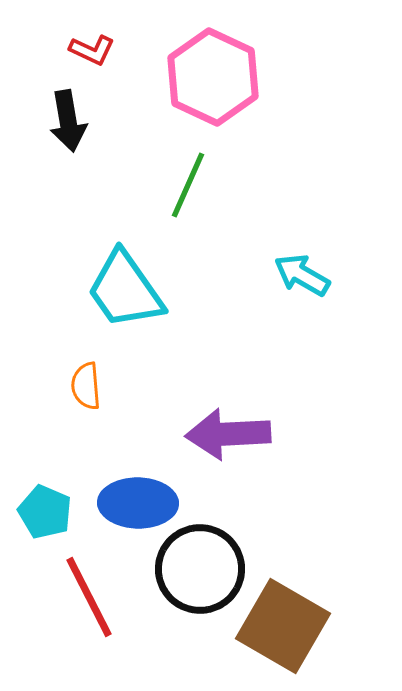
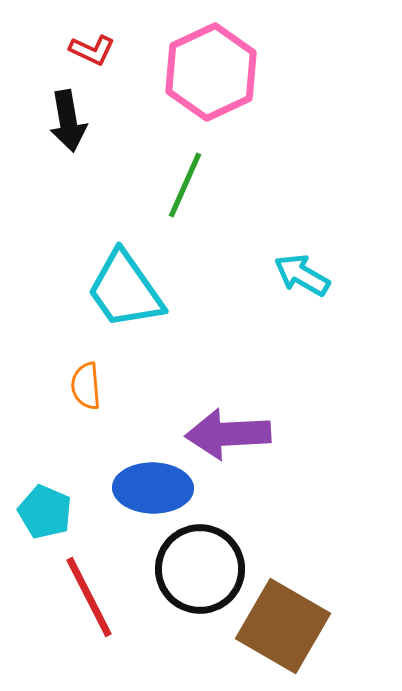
pink hexagon: moved 2 px left, 5 px up; rotated 10 degrees clockwise
green line: moved 3 px left
blue ellipse: moved 15 px right, 15 px up
